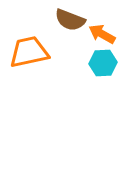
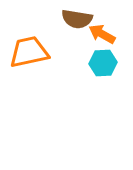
brown semicircle: moved 7 px right, 1 px up; rotated 12 degrees counterclockwise
